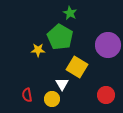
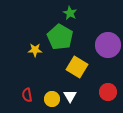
yellow star: moved 3 px left
white triangle: moved 8 px right, 12 px down
red circle: moved 2 px right, 3 px up
